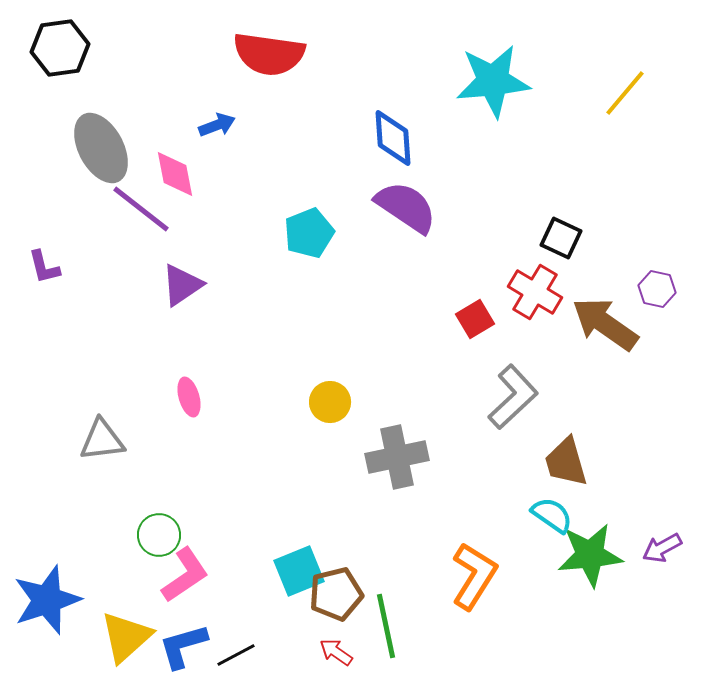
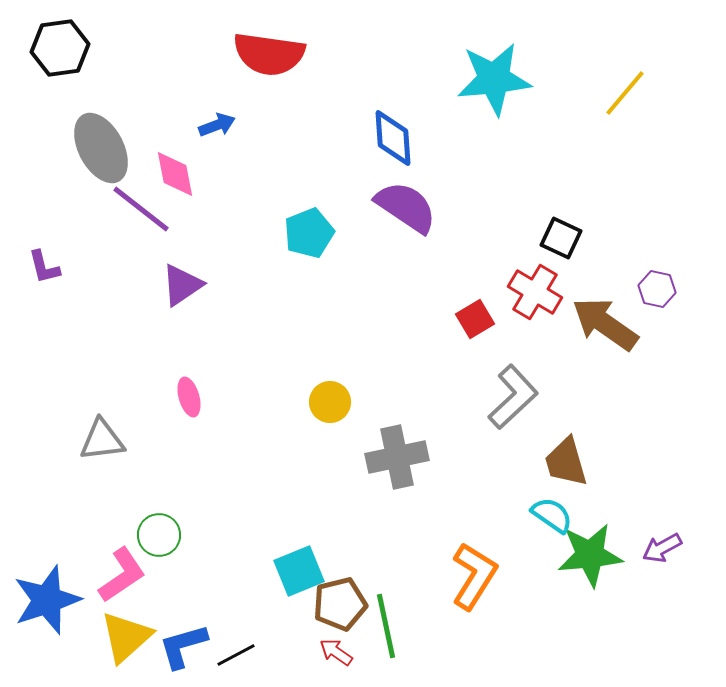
cyan star: moved 1 px right, 2 px up
pink L-shape: moved 63 px left
brown pentagon: moved 4 px right, 10 px down
